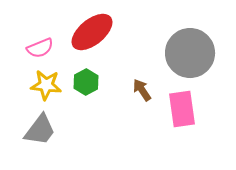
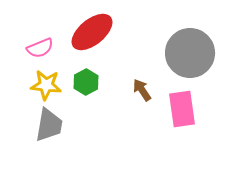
gray trapezoid: moved 9 px right, 5 px up; rotated 27 degrees counterclockwise
